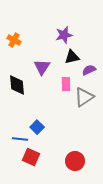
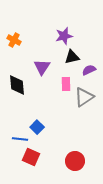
purple star: moved 1 px down
